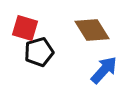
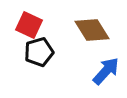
red square: moved 4 px right, 3 px up; rotated 8 degrees clockwise
blue arrow: moved 2 px right, 1 px down
